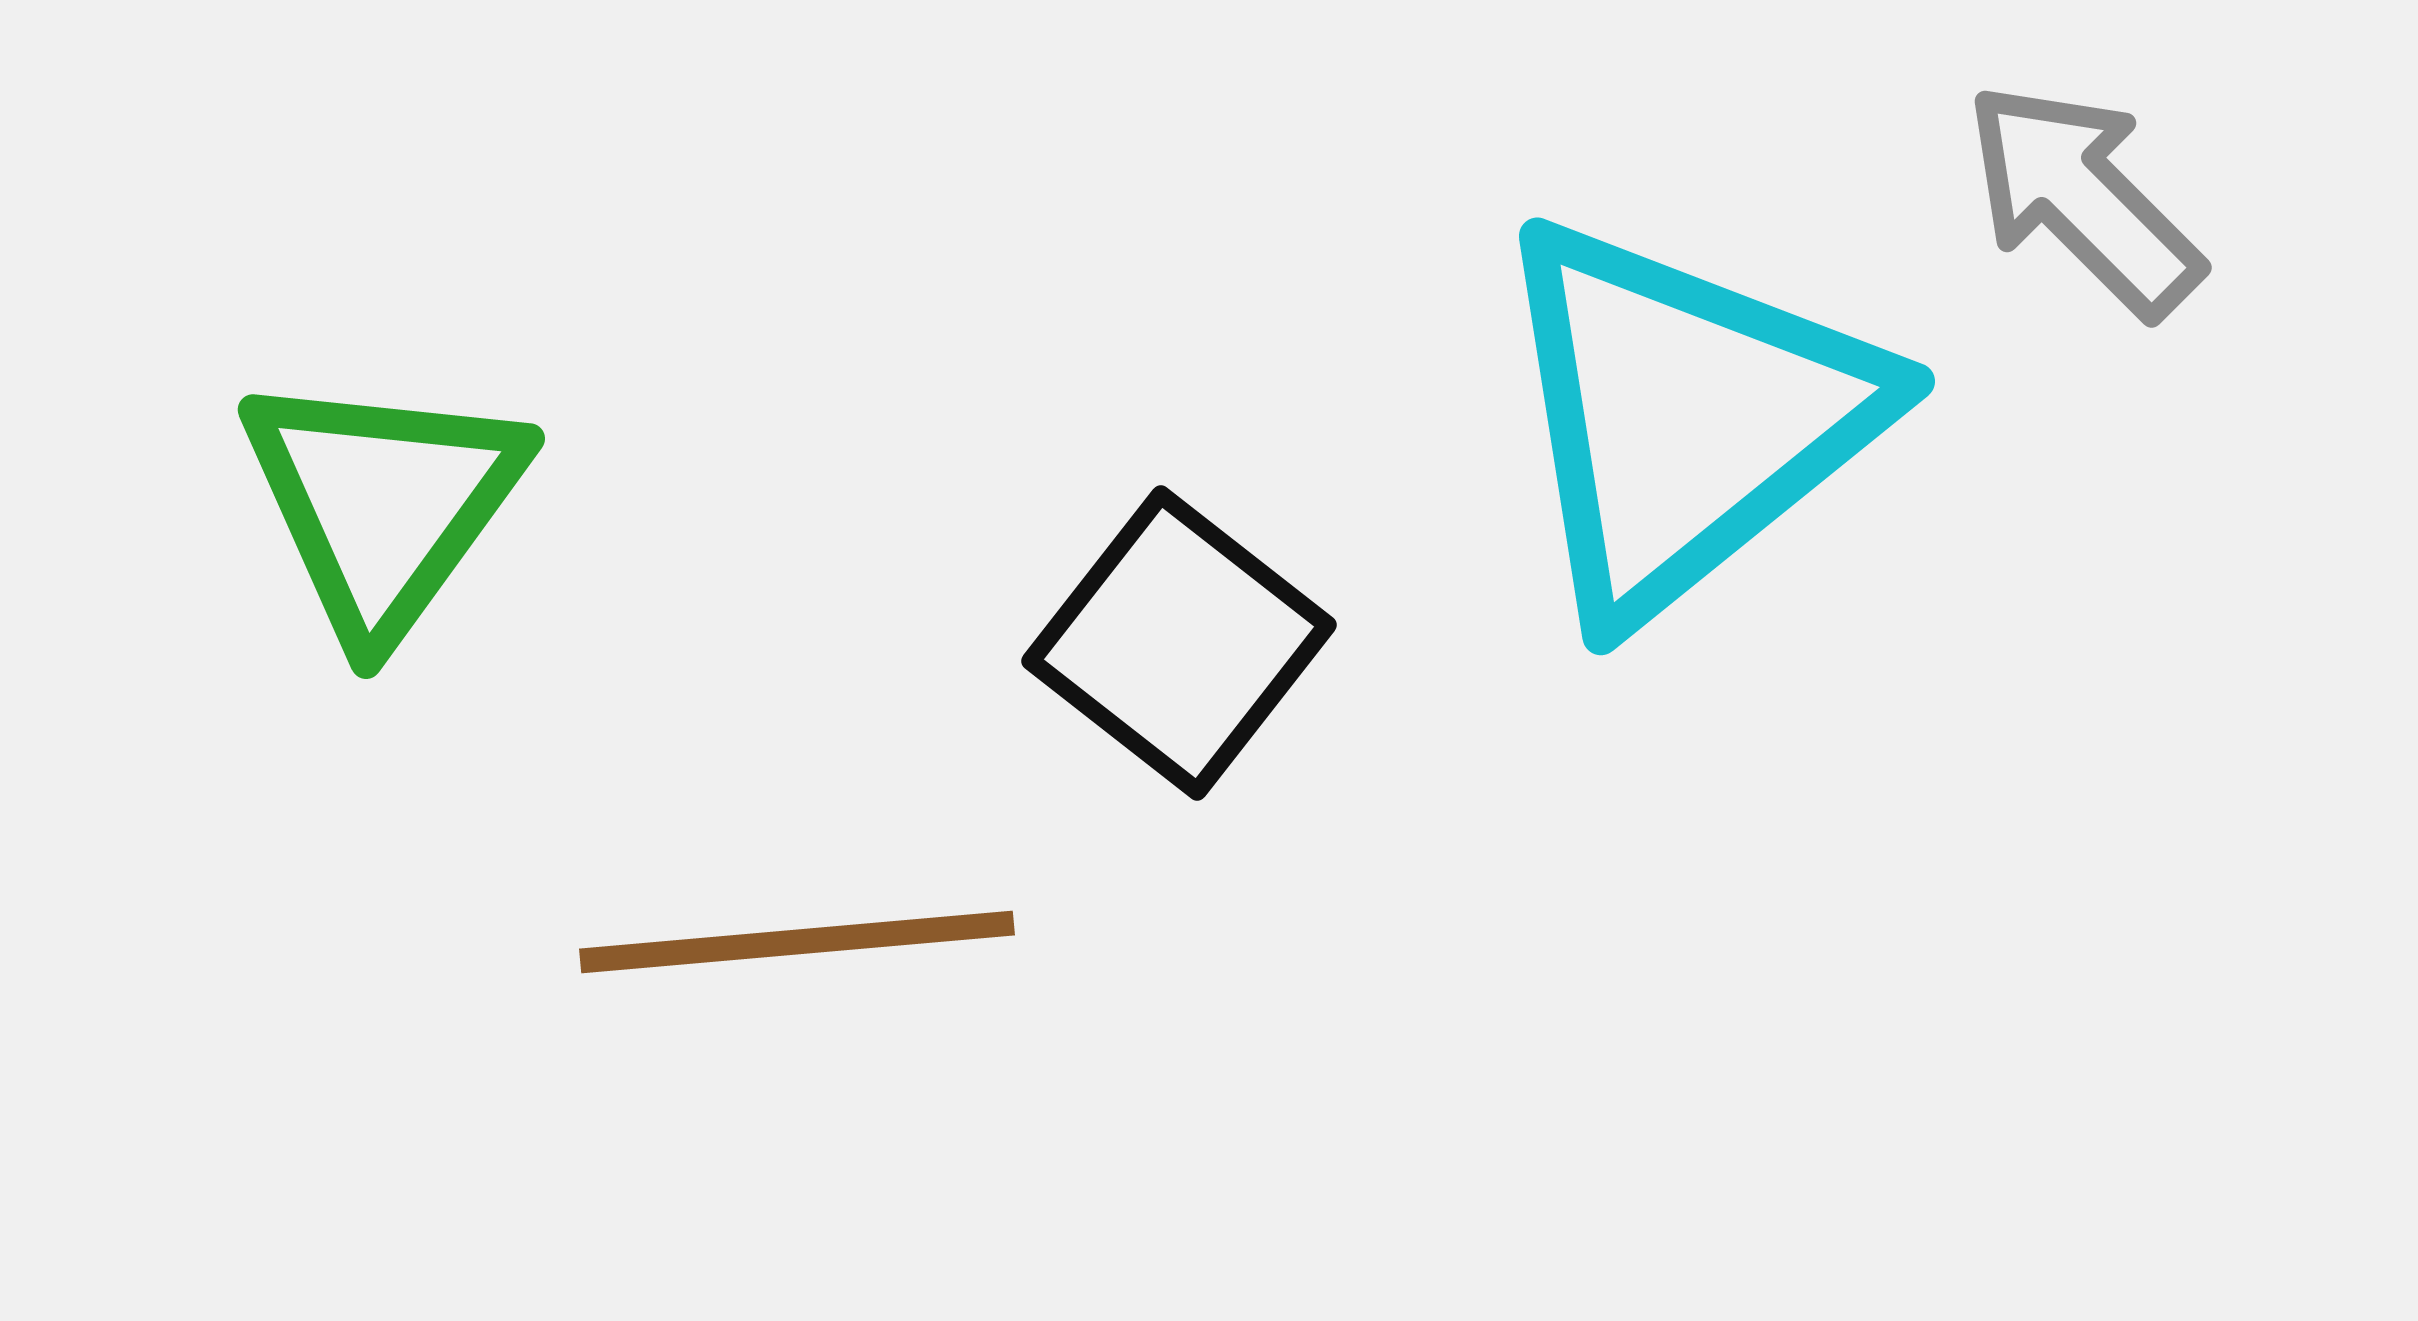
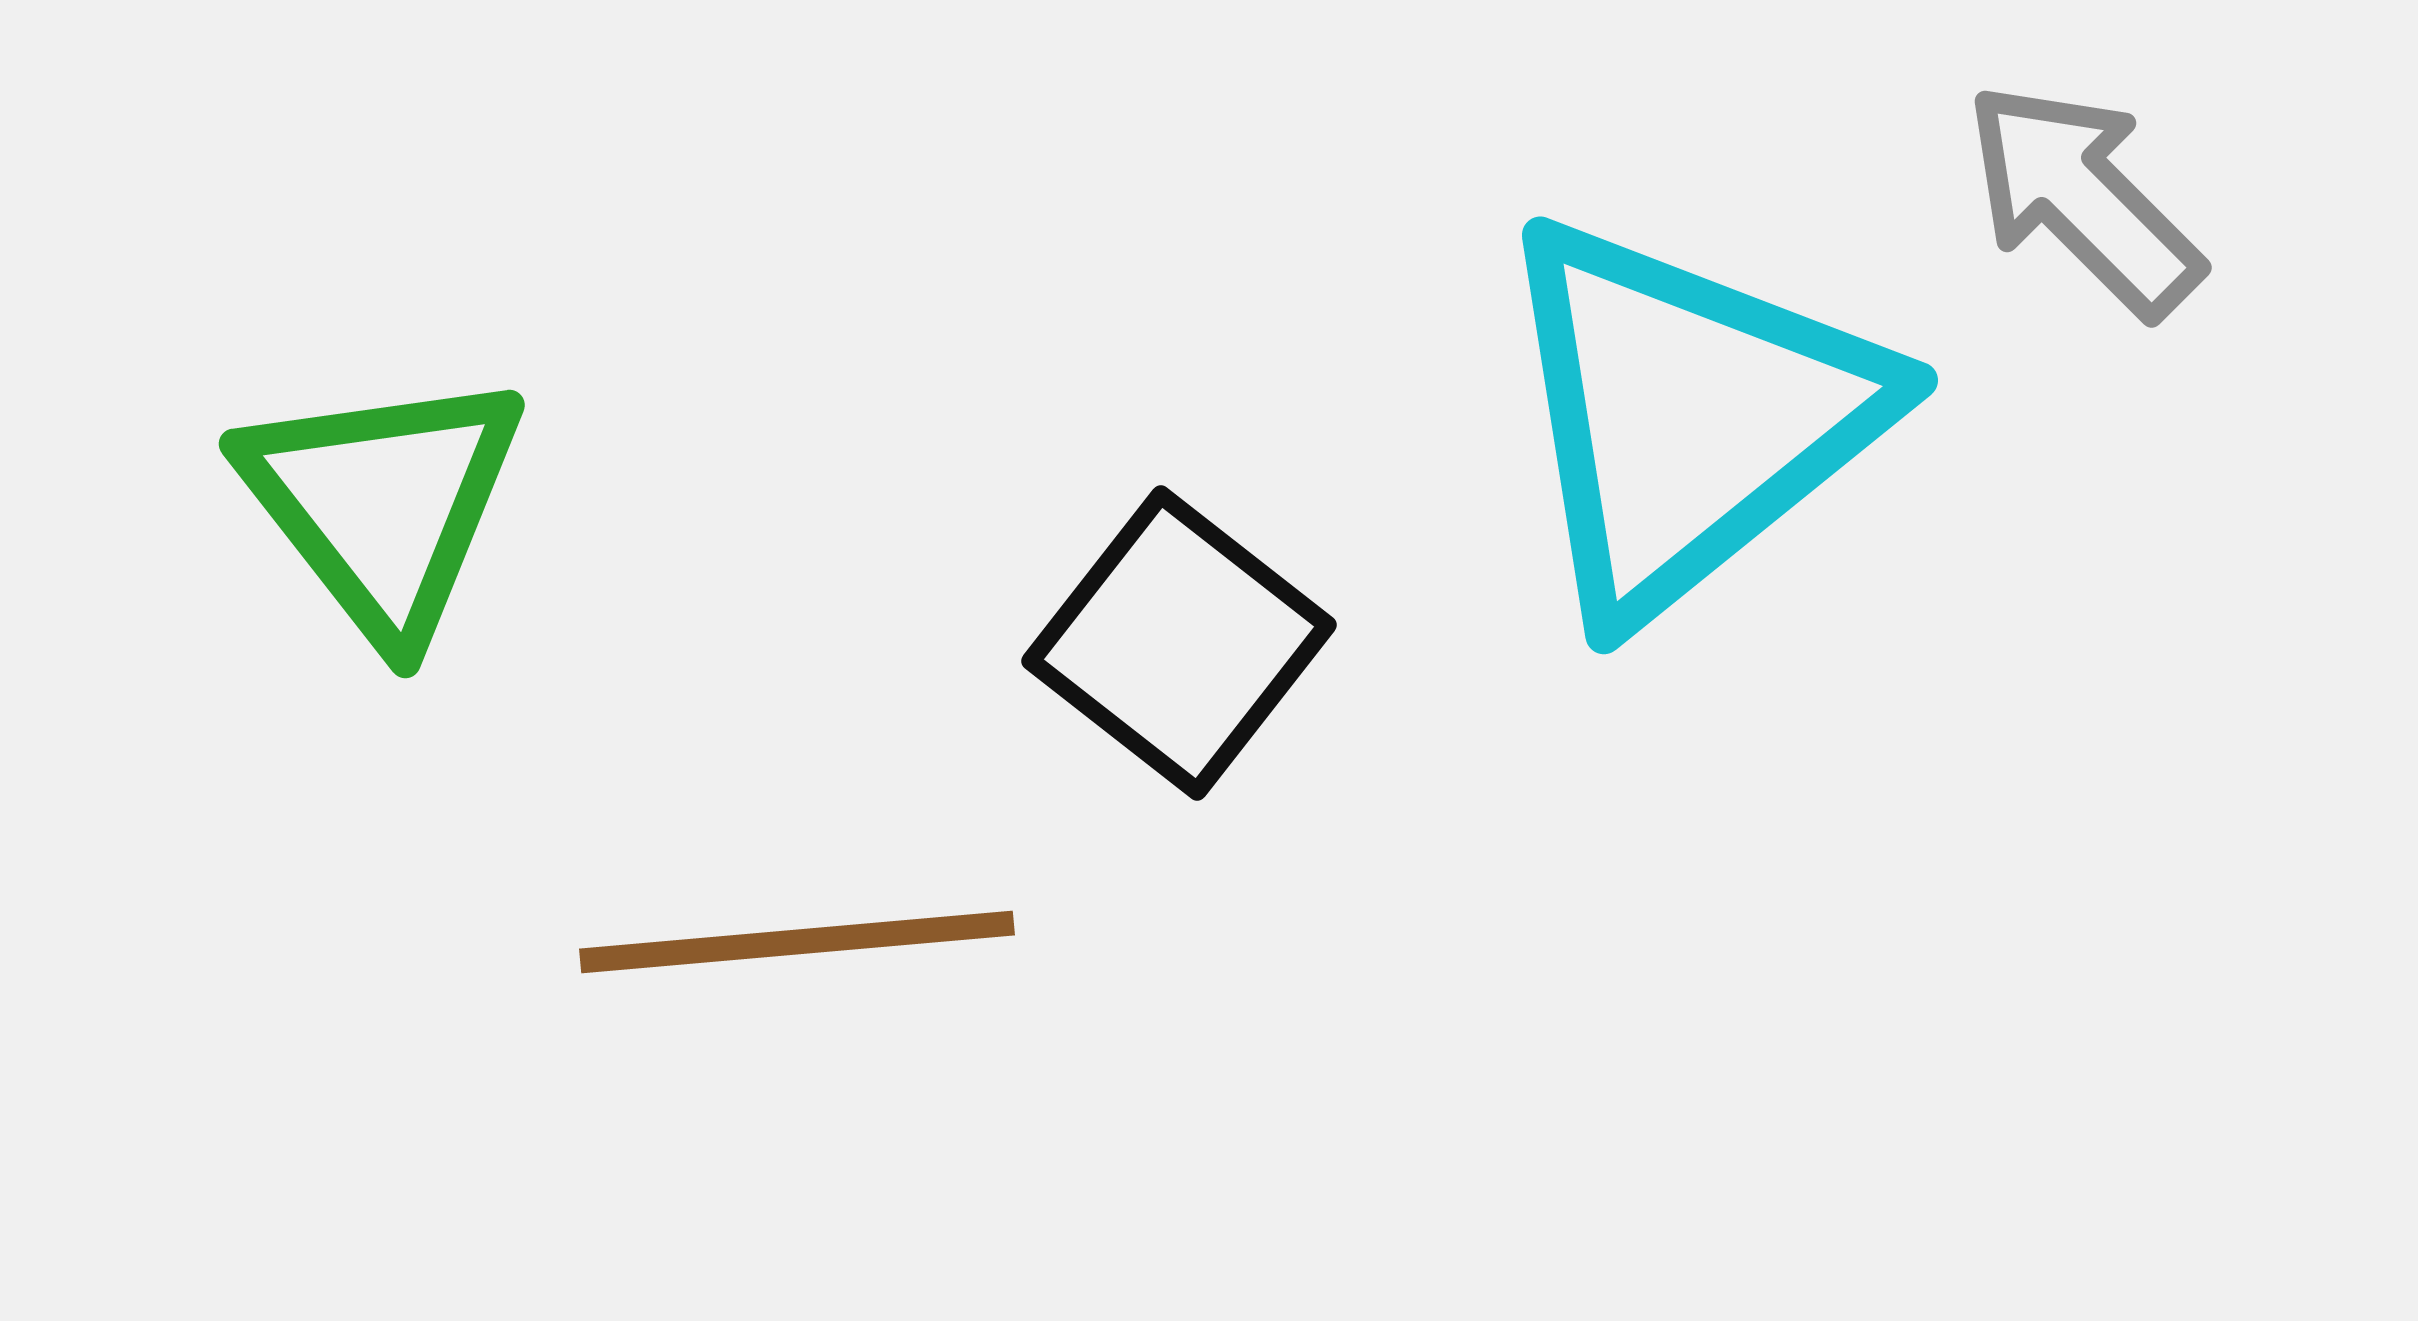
cyan triangle: moved 3 px right, 1 px up
green triangle: rotated 14 degrees counterclockwise
